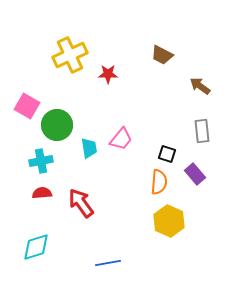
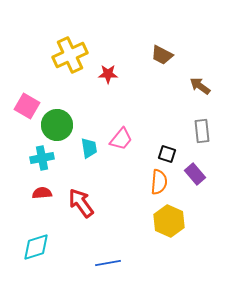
cyan cross: moved 1 px right, 3 px up
